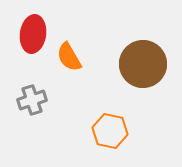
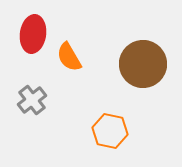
gray cross: rotated 20 degrees counterclockwise
